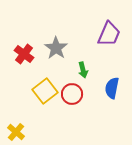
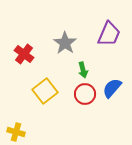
gray star: moved 9 px right, 5 px up
blue semicircle: rotated 30 degrees clockwise
red circle: moved 13 px right
yellow cross: rotated 24 degrees counterclockwise
